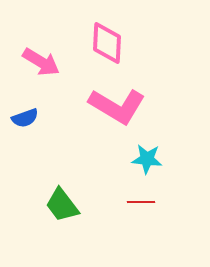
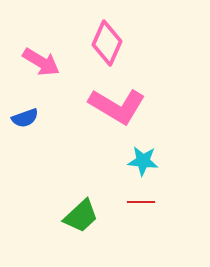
pink diamond: rotated 21 degrees clockwise
cyan star: moved 4 px left, 2 px down
green trapezoid: moved 19 px right, 11 px down; rotated 96 degrees counterclockwise
